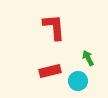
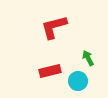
red L-shape: rotated 100 degrees counterclockwise
